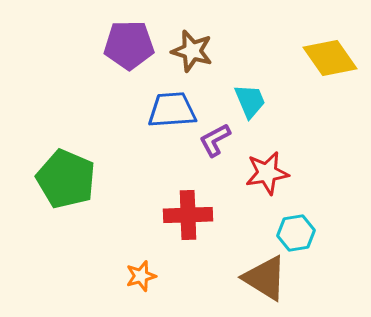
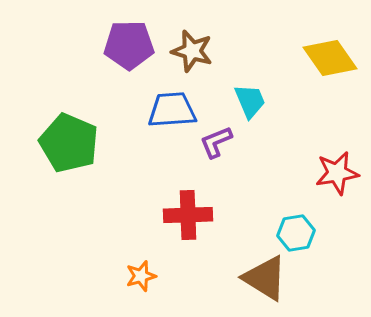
purple L-shape: moved 1 px right, 2 px down; rotated 6 degrees clockwise
red star: moved 70 px right
green pentagon: moved 3 px right, 36 px up
